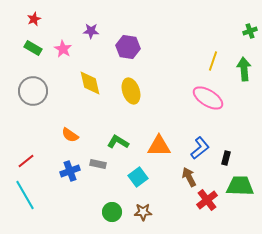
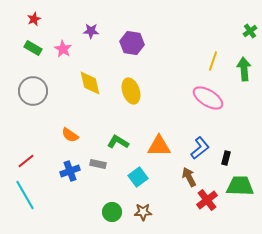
green cross: rotated 16 degrees counterclockwise
purple hexagon: moved 4 px right, 4 px up
